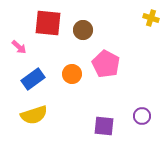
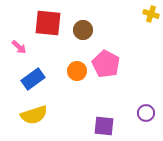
yellow cross: moved 4 px up
orange circle: moved 5 px right, 3 px up
purple circle: moved 4 px right, 3 px up
